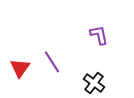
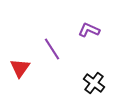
purple L-shape: moved 10 px left, 5 px up; rotated 55 degrees counterclockwise
purple line: moved 13 px up
